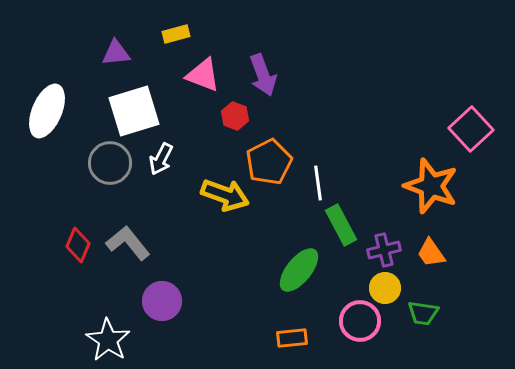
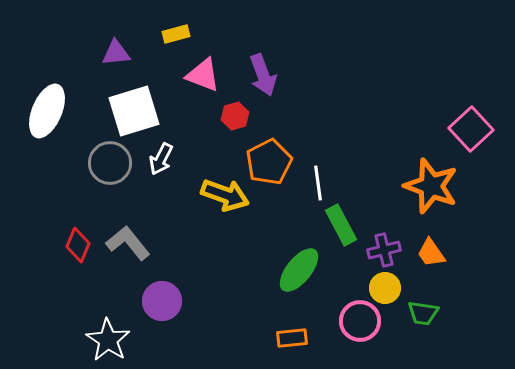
red hexagon: rotated 24 degrees clockwise
